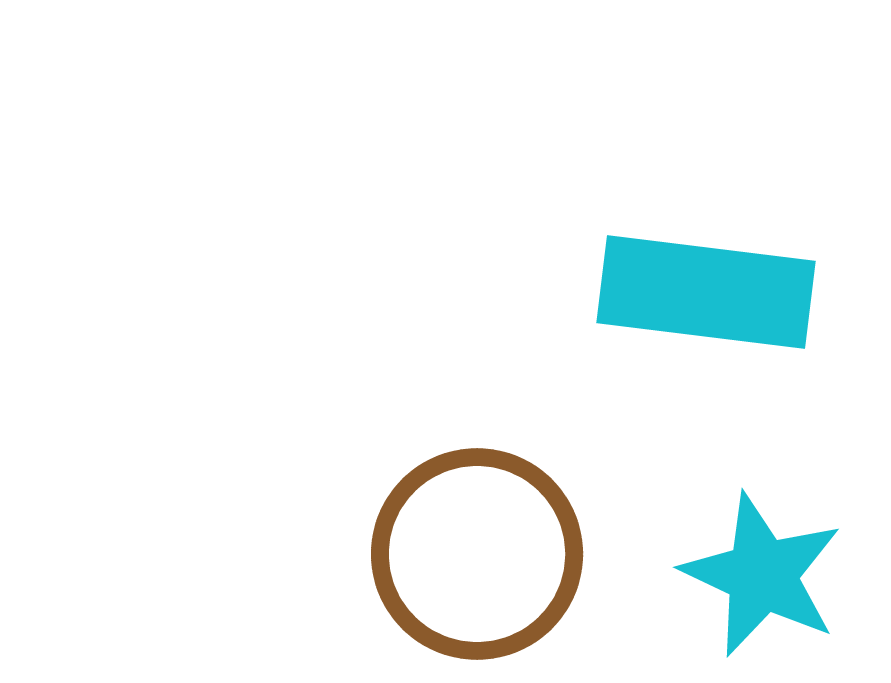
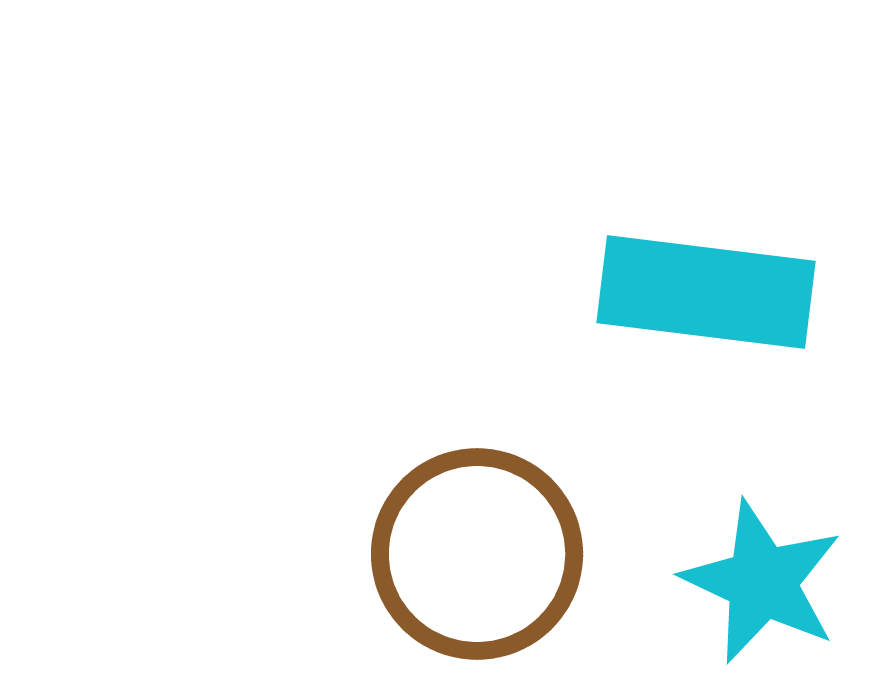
cyan star: moved 7 px down
